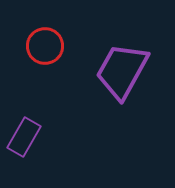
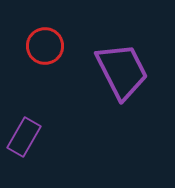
purple trapezoid: rotated 124 degrees clockwise
